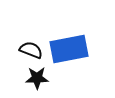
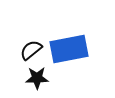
black semicircle: rotated 60 degrees counterclockwise
